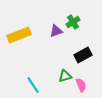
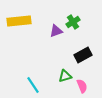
yellow rectangle: moved 14 px up; rotated 15 degrees clockwise
pink semicircle: moved 1 px right, 1 px down
